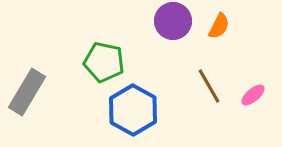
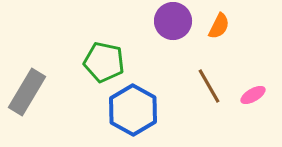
pink ellipse: rotated 10 degrees clockwise
